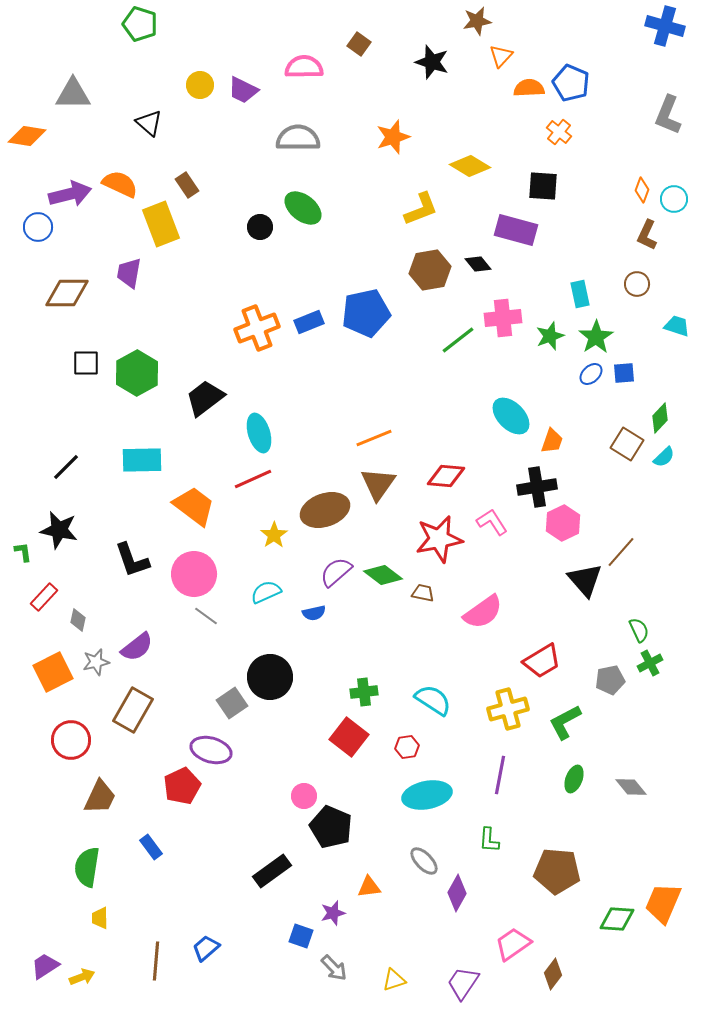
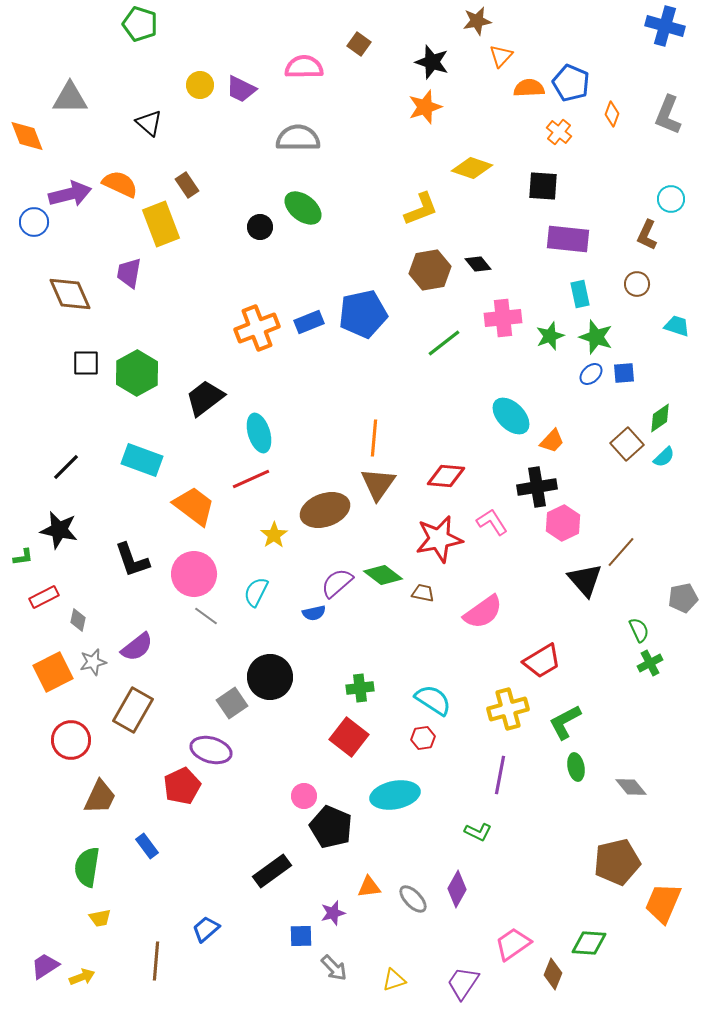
purple trapezoid at (243, 90): moved 2 px left, 1 px up
gray triangle at (73, 94): moved 3 px left, 4 px down
orange diamond at (27, 136): rotated 60 degrees clockwise
orange star at (393, 137): moved 32 px right, 30 px up
yellow diamond at (470, 166): moved 2 px right, 2 px down; rotated 12 degrees counterclockwise
orange diamond at (642, 190): moved 30 px left, 76 px up
cyan circle at (674, 199): moved 3 px left
blue circle at (38, 227): moved 4 px left, 5 px up
purple rectangle at (516, 230): moved 52 px right, 9 px down; rotated 9 degrees counterclockwise
brown diamond at (67, 293): moved 3 px right, 1 px down; rotated 66 degrees clockwise
blue pentagon at (366, 313): moved 3 px left, 1 px down
green star at (596, 337): rotated 20 degrees counterclockwise
green line at (458, 340): moved 14 px left, 3 px down
green diamond at (660, 418): rotated 12 degrees clockwise
orange line at (374, 438): rotated 63 degrees counterclockwise
orange trapezoid at (552, 441): rotated 24 degrees clockwise
brown square at (627, 444): rotated 16 degrees clockwise
cyan rectangle at (142, 460): rotated 21 degrees clockwise
red line at (253, 479): moved 2 px left
green L-shape at (23, 552): moved 5 px down; rotated 90 degrees clockwise
purple semicircle at (336, 572): moved 1 px right, 11 px down
cyan semicircle at (266, 592): moved 10 px left; rotated 40 degrees counterclockwise
red rectangle at (44, 597): rotated 20 degrees clockwise
gray star at (96, 662): moved 3 px left
gray pentagon at (610, 680): moved 73 px right, 82 px up
green cross at (364, 692): moved 4 px left, 4 px up
red hexagon at (407, 747): moved 16 px right, 9 px up
green ellipse at (574, 779): moved 2 px right, 12 px up; rotated 32 degrees counterclockwise
cyan ellipse at (427, 795): moved 32 px left
green L-shape at (489, 840): moved 11 px left, 8 px up; rotated 68 degrees counterclockwise
blue rectangle at (151, 847): moved 4 px left, 1 px up
gray ellipse at (424, 861): moved 11 px left, 38 px down
brown pentagon at (557, 871): moved 60 px right, 9 px up; rotated 18 degrees counterclockwise
purple diamond at (457, 893): moved 4 px up
yellow trapezoid at (100, 918): rotated 100 degrees counterclockwise
green diamond at (617, 919): moved 28 px left, 24 px down
blue square at (301, 936): rotated 20 degrees counterclockwise
blue trapezoid at (206, 948): moved 19 px up
brown diamond at (553, 974): rotated 16 degrees counterclockwise
